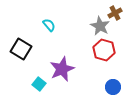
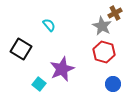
gray star: moved 2 px right
red hexagon: moved 2 px down
blue circle: moved 3 px up
